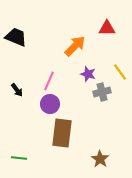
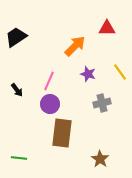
black trapezoid: rotated 55 degrees counterclockwise
gray cross: moved 11 px down
